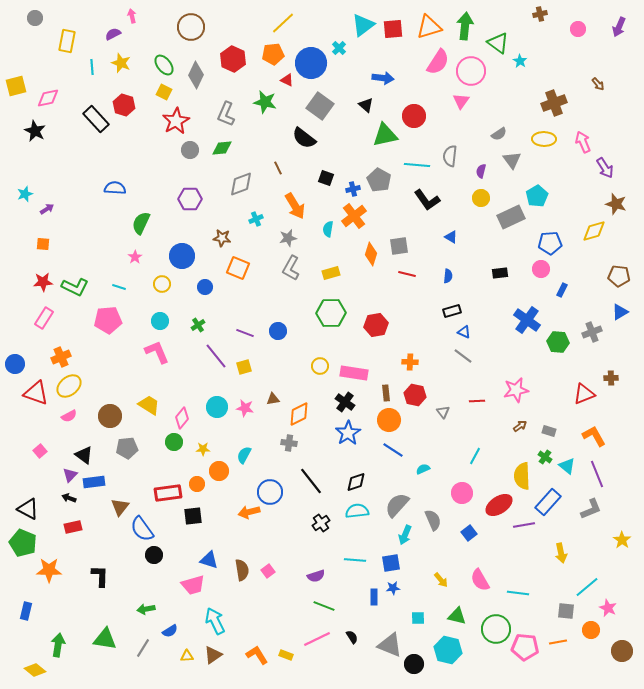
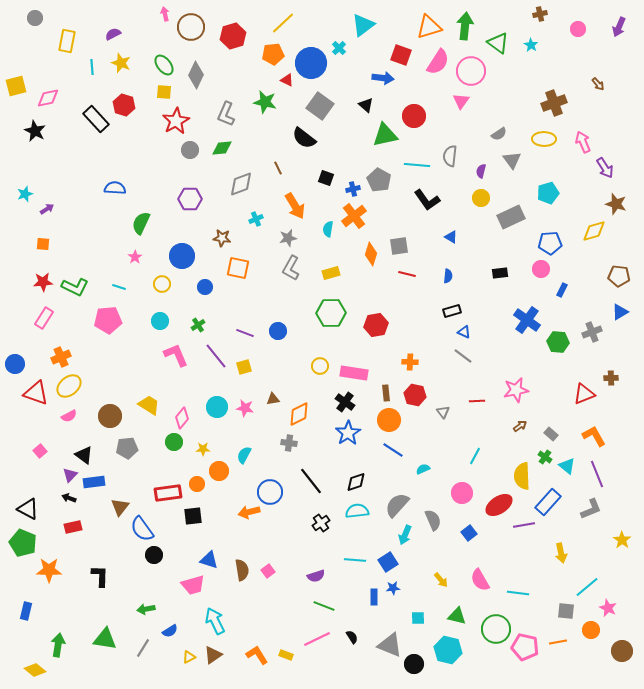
pink arrow at (132, 16): moved 33 px right, 2 px up
red square at (393, 29): moved 8 px right, 26 px down; rotated 25 degrees clockwise
red hexagon at (233, 59): moved 23 px up; rotated 20 degrees clockwise
cyan star at (520, 61): moved 11 px right, 16 px up
yellow square at (164, 92): rotated 21 degrees counterclockwise
cyan pentagon at (537, 196): moved 11 px right, 3 px up; rotated 15 degrees clockwise
orange square at (238, 268): rotated 10 degrees counterclockwise
pink L-shape at (157, 352): moved 19 px right, 3 px down
gray rectangle at (549, 431): moved 2 px right, 3 px down; rotated 24 degrees clockwise
blue square at (391, 563): moved 3 px left, 1 px up; rotated 24 degrees counterclockwise
pink pentagon at (525, 647): rotated 8 degrees clockwise
yellow triangle at (187, 656): moved 2 px right, 1 px down; rotated 24 degrees counterclockwise
